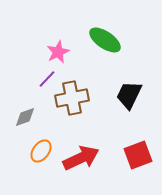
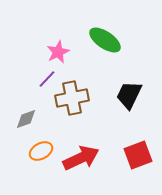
gray diamond: moved 1 px right, 2 px down
orange ellipse: rotated 25 degrees clockwise
